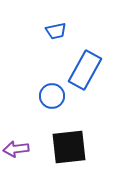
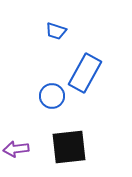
blue trapezoid: rotated 30 degrees clockwise
blue rectangle: moved 3 px down
